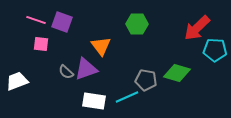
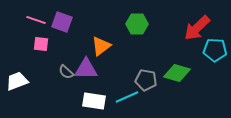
orange triangle: rotated 30 degrees clockwise
purple triangle: rotated 20 degrees clockwise
